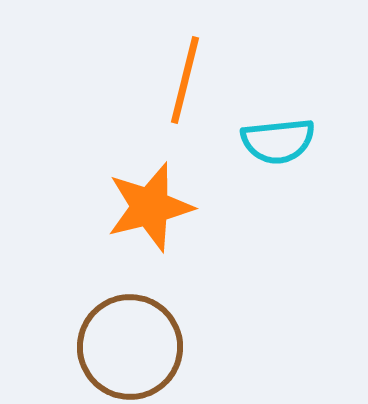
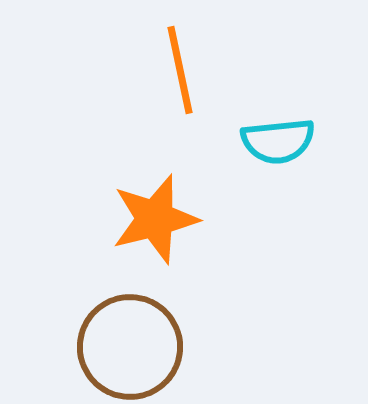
orange line: moved 5 px left, 10 px up; rotated 26 degrees counterclockwise
orange star: moved 5 px right, 12 px down
